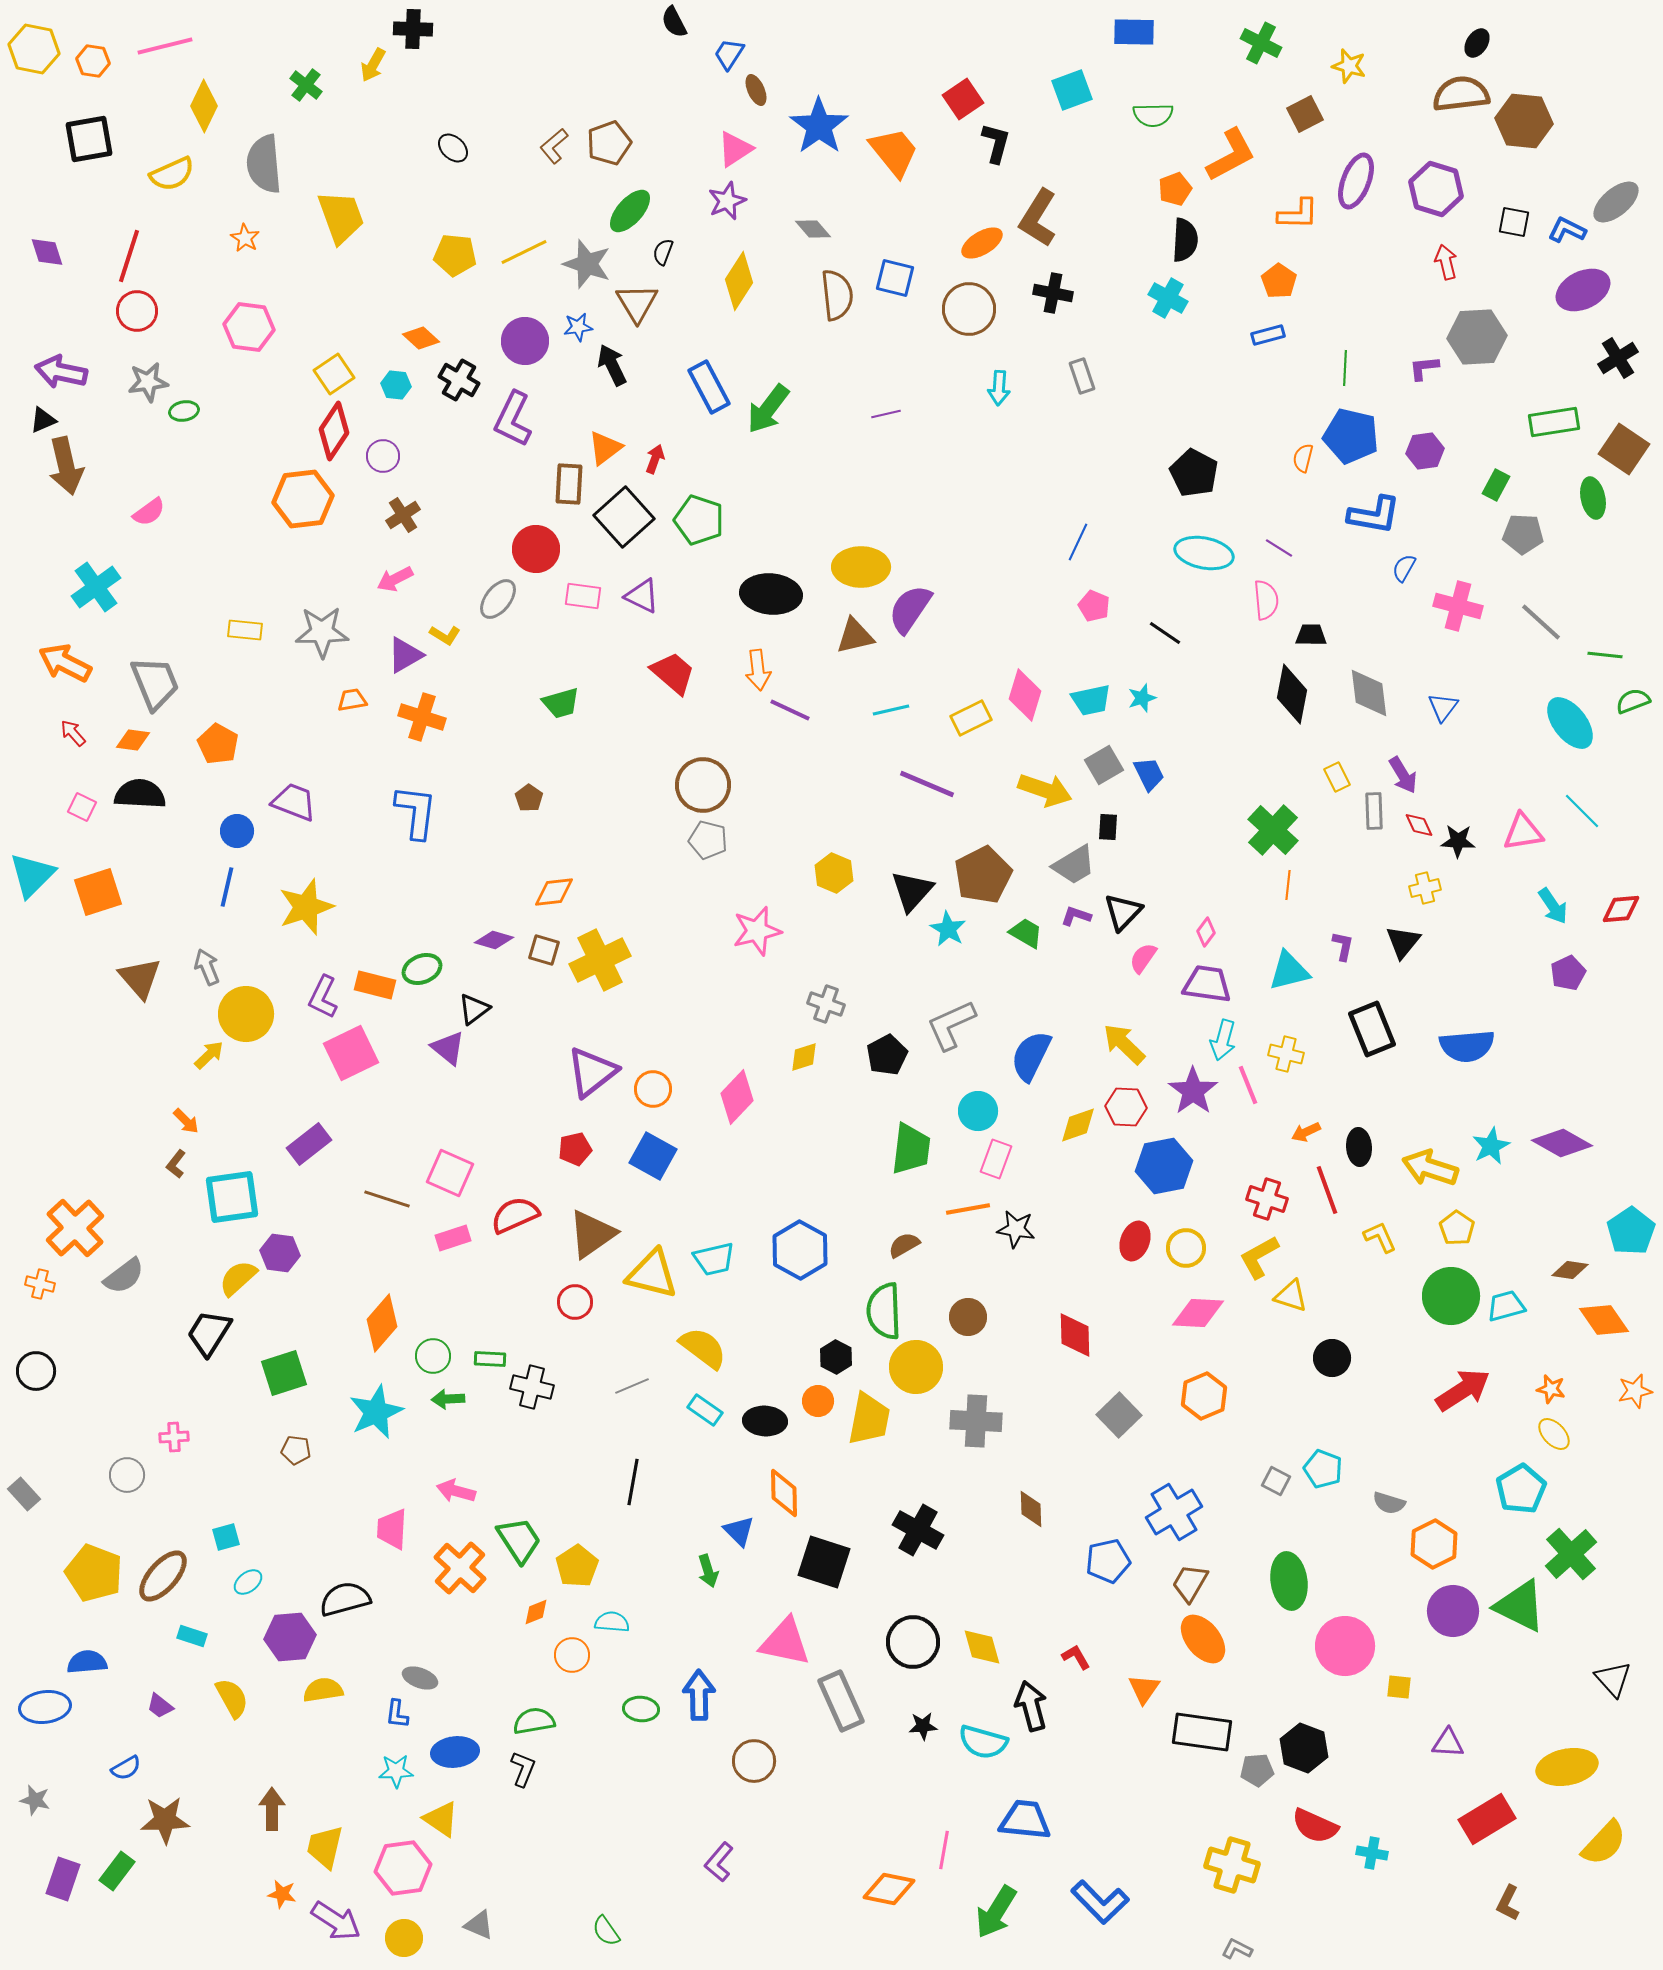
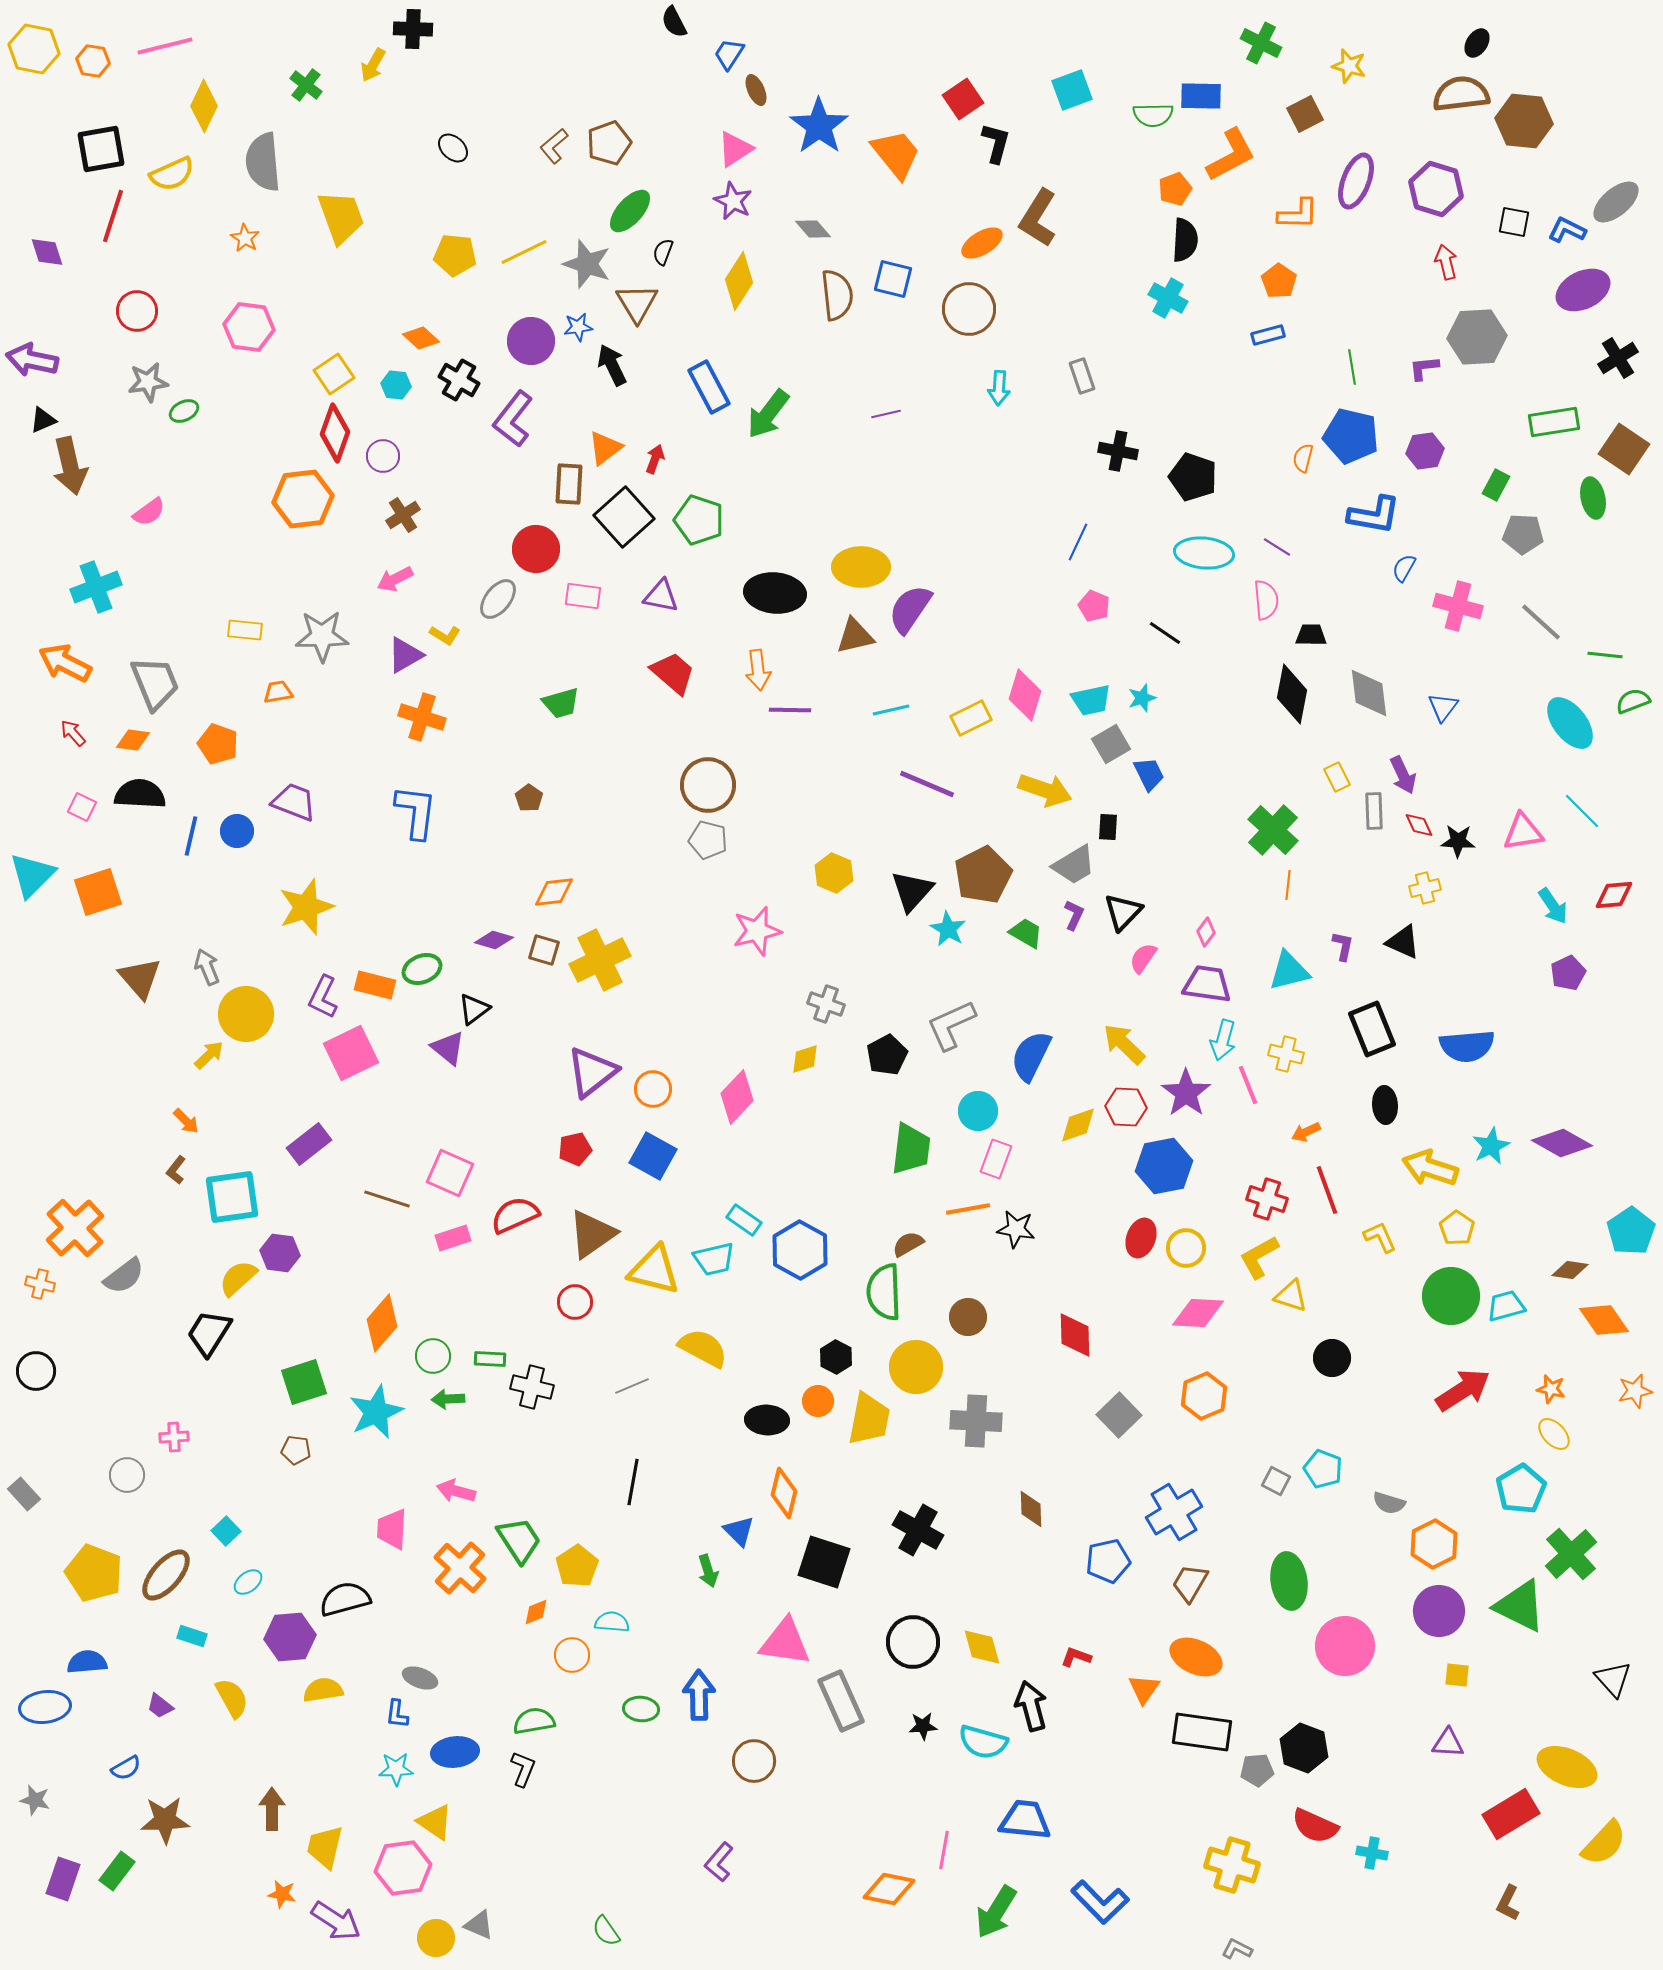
blue rectangle at (1134, 32): moved 67 px right, 64 px down
black square at (89, 139): moved 12 px right, 10 px down
orange trapezoid at (894, 152): moved 2 px right, 2 px down
gray semicircle at (264, 164): moved 1 px left, 2 px up
purple star at (727, 201): moved 6 px right; rotated 24 degrees counterclockwise
red line at (129, 256): moved 16 px left, 40 px up
blue square at (895, 278): moved 2 px left, 1 px down
black cross at (1053, 293): moved 65 px right, 158 px down
purple circle at (525, 341): moved 6 px right
green line at (1345, 368): moved 7 px right, 1 px up; rotated 12 degrees counterclockwise
purple arrow at (61, 372): moved 29 px left, 12 px up
green arrow at (768, 409): moved 5 px down
green ellipse at (184, 411): rotated 16 degrees counterclockwise
purple L-shape at (513, 419): rotated 12 degrees clockwise
red diamond at (334, 431): moved 1 px right, 2 px down; rotated 14 degrees counterclockwise
brown arrow at (66, 466): moved 4 px right
black pentagon at (1194, 473): moved 1 px left, 4 px down; rotated 9 degrees counterclockwise
purple line at (1279, 548): moved 2 px left, 1 px up
cyan ellipse at (1204, 553): rotated 6 degrees counterclockwise
cyan cross at (96, 587): rotated 15 degrees clockwise
black ellipse at (771, 594): moved 4 px right, 1 px up
purple triangle at (642, 596): moved 19 px right; rotated 15 degrees counterclockwise
gray star at (322, 632): moved 4 px down
orange trapezoid at (352, 700): moved 74 px left, 8 px up
purple line at (790, 710): rotated 24 degrees counterclockwise
orange pentagon at (218, 744): rotated 9 degrees counterclockwise
gray square at (1104, 765): moved 7 px right, 21 px up
purple arrow at (1403, 775): rotated 6 degrees clockwise
brown circle at (703, 785): moved 5 px right
blue line at (227, 887): moved 36 px left, 51 px up
red diamond at (1621, 909): moved 7 px left, 14 px up
purple L-shape at (1076, 916): moved 2 px left, 1 px up; rotated 96 degrees clockwise
black triangle at (1403, 942): rotated 45 degrees counterclockwise
yellow diamond at (804, 1057): moved 1 px right, 2 px down
purple star at (1193, 1091): moved 7 px left, 2 px down
black ellipse at (1359, 1147): moved 26 px right, 42 px up
brown L-shape at (176, 1164): moved 6 px down
red ellipse at (1135, 1241): moved 6 px right, 3 px up
brown semicircle at (904, 1245): moved 4 px right, 1 px up
yellow triangle at (652, 1274): moved 2 px right, 4 px up
green semicircle at (884, 1311): moved 19 px up
yellow semicircle at (703, 1348): rotated 9 degrees counterclockwise
green square at (284, 1373): moved 20 px right, 9 px down
cyan rectangle at (705, 1410): moved 39 px right, 190 px up
black ellipse at (765, 1421): moved 2 px right, 1 px up
orange diamond at (784, 1493): rotated 15 degrees clockwise
cyan square at (226, 1537): moved 6 px up; rotated 28 degrees counterclockwise
brown ellipse at (163, 1576): moved 3 px right, 1 px up
purple circle at (1453, 1611): moved 14 px left
orange ellipse at (1203, 1639): moved 7 px left, 18 px down; rotated 27 degrees counterclockwise
pink triangle at (785, 1642): rotated 4 degrees counterclockwise
red L-shape at (1076, 1657): rotated 40 degrees counterclockwise
yellow square at (1399, 1687): moved 58 px right, 12 px up
yellow ellipse at (1567, 1767): rotated 34 degrees clockwise
cyan star at (396, 1771): moved 2 px up
yellow triangle at (441, 1819): moved 6 px left, 3 px down
red rectangle at (1487, 1819): moved 24 px right, 5 px up
yellow circle at (404, 1938): moved 32 px right
